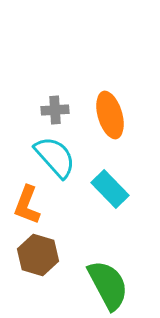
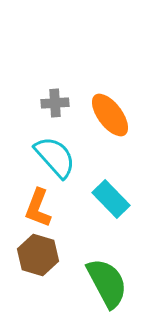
gray cross: moved 7 px up
orange ellipse: rotated 21 degrees counterclockwise
cyan rectangle: moved 1 px right, 10 px down
orange L-shape: moved 11 px right, 3 px down
green semicircle: moved 1 px left, 2 px up
